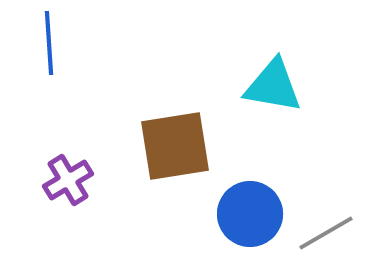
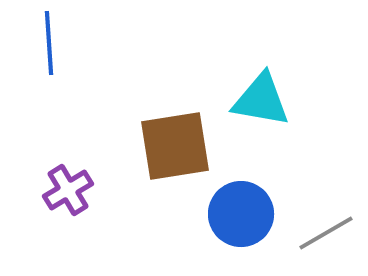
cyan triangle: moved 12 px left, 14 px down
purple cross: moved 10 px down
blue circle: moved 9 px left
